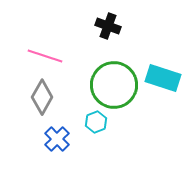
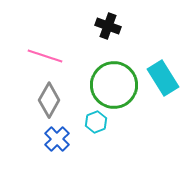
cyan rectangle: rotated 40 degrees clockwise
gray diamond: moved 7 px right, 3 px down
